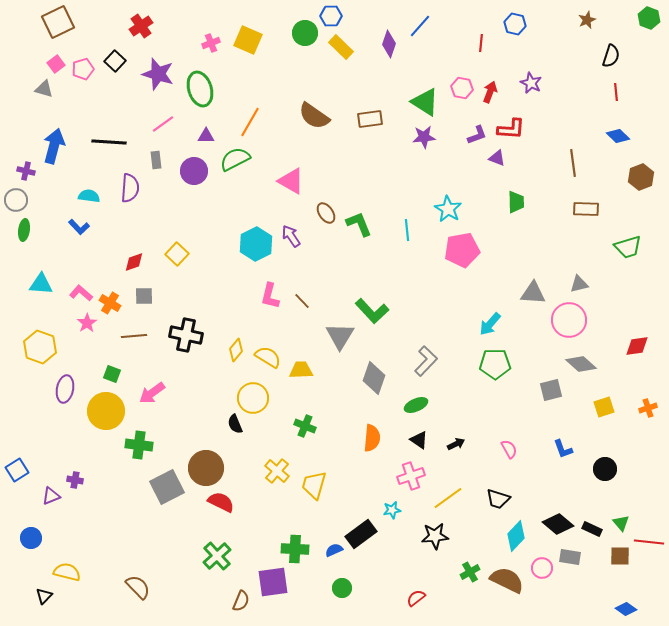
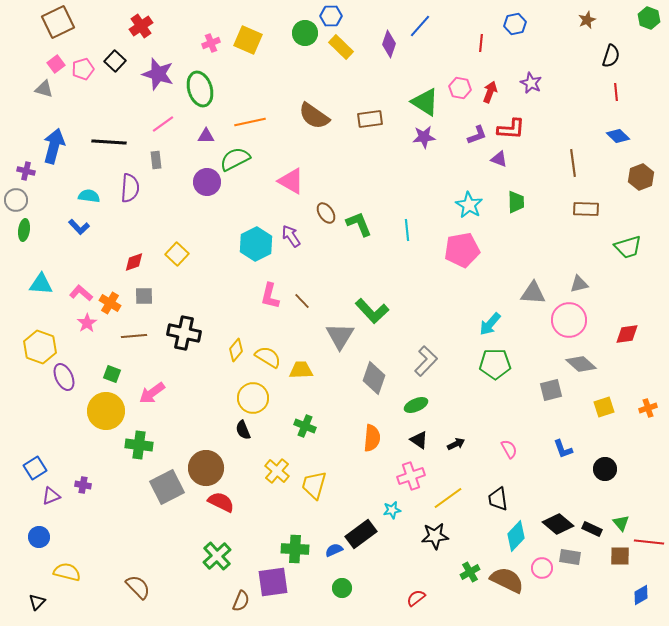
blue hexagon at (515, 24): rotated 25 degrees counterclockwise
pink hexagon at (462, 88): moved 2 px left
orange line at (250, 122): rotated 48 degrees clockwise
purple triangle at (497, 158): moved 2 px right, 1 px down
purple circle at (194, 171): moved 13 px right, 11 px down
cyan star at (448, 209): moved 21 px right, 4 px up
black cross at (186, 335): moved 2 px left, 2 px up
red diamond at (637, 346): moved 10 px left, 12 px up
purple ellipse at (65, 389): moved 1 px left, 12 px up; rotated 36 degrees counterclockwise
black semicircle at (235, 424): moved 8 px right, 6 px down
blue square at (17, 470): moved 18 px right, 2 px up
purple cross at (75, 480): moved 8 px right, 5 px down
black trapezoid at (498, 499): rotated 65 degrees clockwise
blue circle at (31, 538): moved 8 px right, 1 px up
black triangle at (44, 596): moved 7 px left, 6 px down
blue diamond at (626, 609): moved 15 px right, 14 px up; rotated 65 degrees counterclockwise
